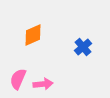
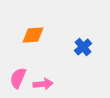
orange diamond: rotated 20 degrees clockwise
pink semicircle: moved 1 px up
